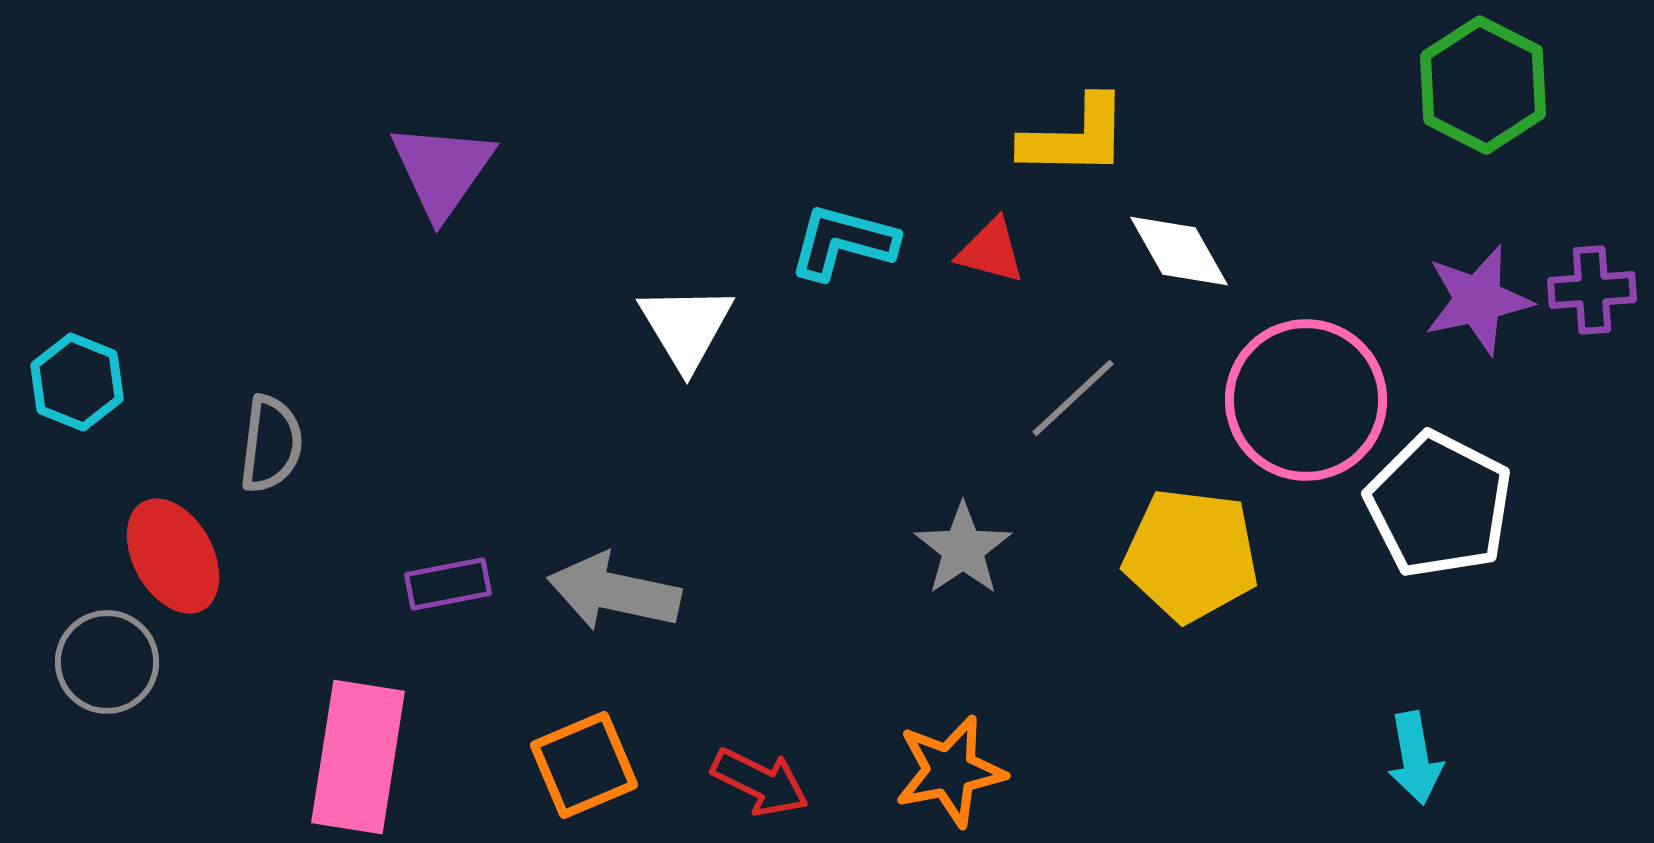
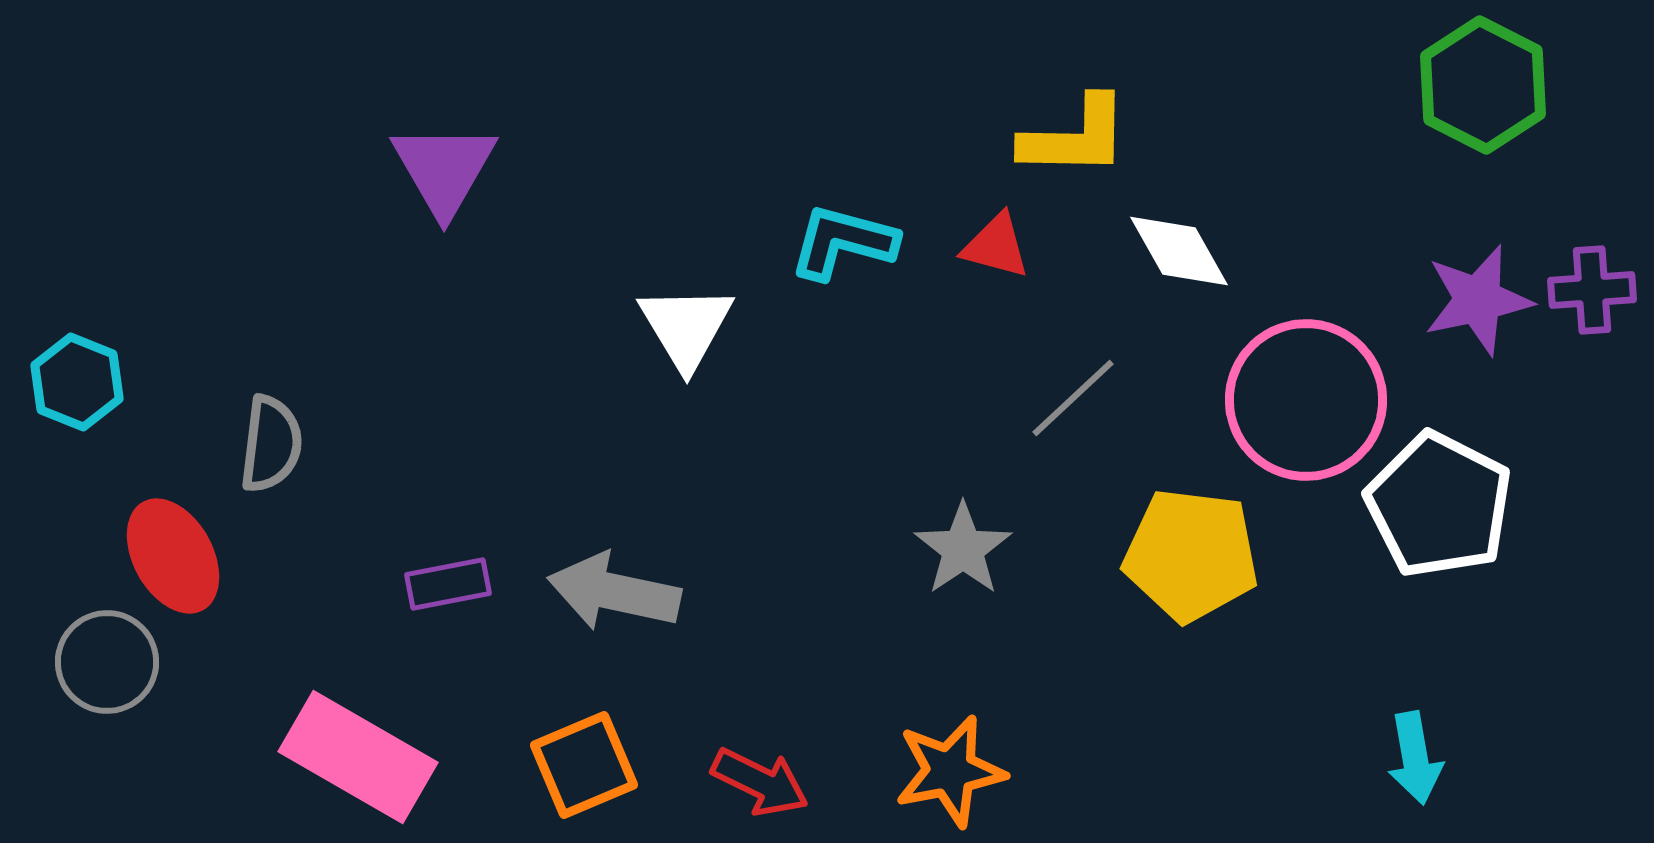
purple triangle: moved 2 px right, 1 px up; rotated 5 degrees counterclockwise
red triangle: moved 5 px right, 5 px up
pink rectangle: rotated 69 degrees counterclockwise
